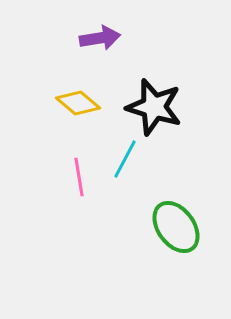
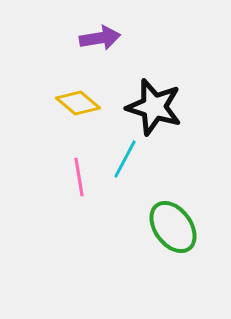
green ellipse: moved 3 px left
